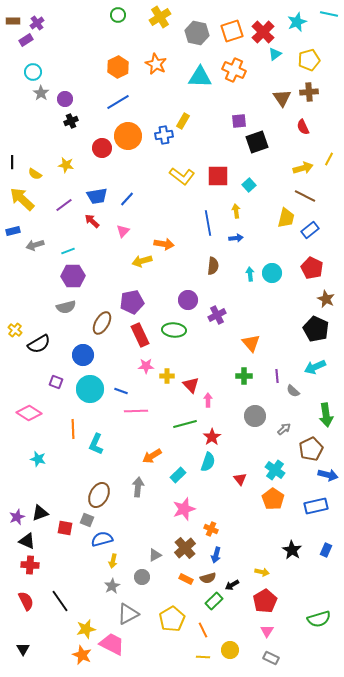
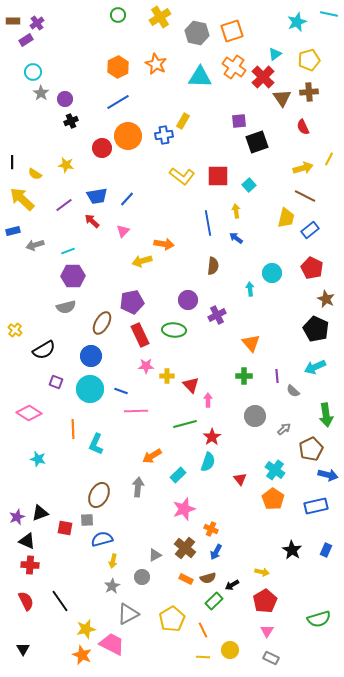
red cross at (263, 32): moved 45 px down
orange cross at (234, 70): moved 3 px up; rotated 10 degrees clockwise
blue arrow at (236, 238): rotated 136 degrees counterclockwise
cyan arrow at (250, 274): moved 15 px down
black semicircle at (39, 344): moved 5 px right, 6 px down
blue circle at (83, 355): moved 8 px right, 1 px down
gray square at (87, 520): rotated 24 degrees counterclockwise
brown cross at (185, 548): rotated 10 degrees counterclockwise
blue arrow at (216, 555): moved 3 px up; rotated 14 degrees clockwise
